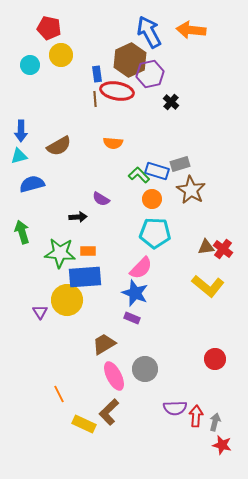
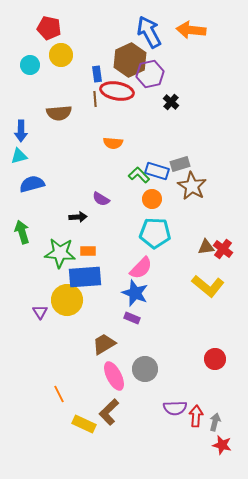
brown semicircle at (59, 146): moved 33 px up; rotated 25 degrees clockwise
brown star at (191, 190): moved 1 px right, 4 px up
